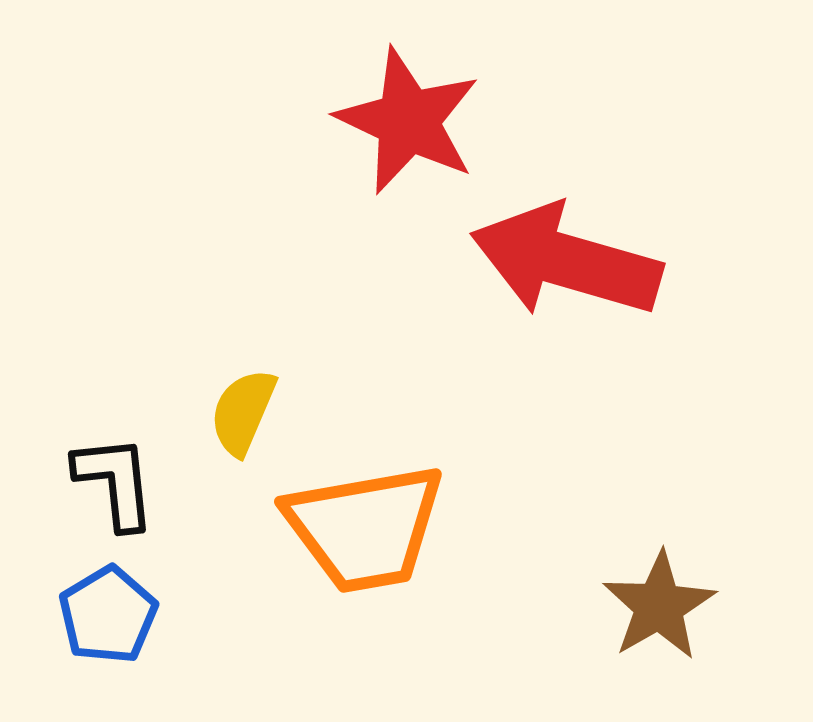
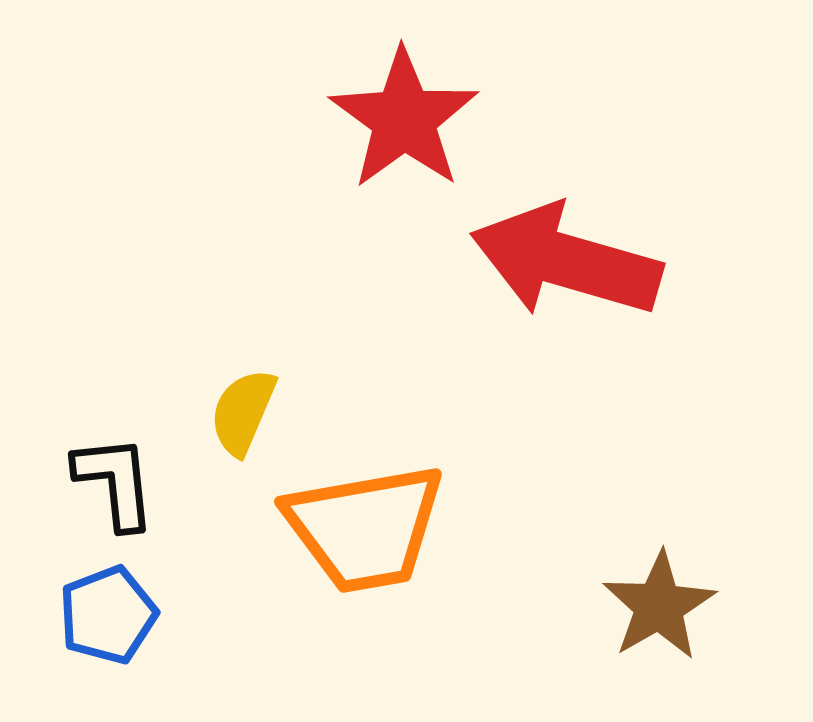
red star: moved 4 px left, 2 px up; rotated 11 degrees clockwise
blue pentagon: rotated 10 degrees clockwise
